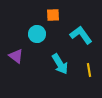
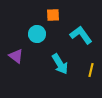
yellow line: moved 2 px right; rotated 24 degrees clockwise
